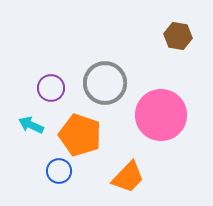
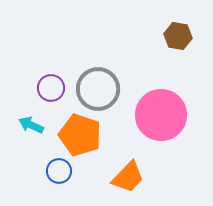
gray circle: moved 7 px left, 6 px down
